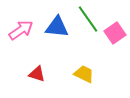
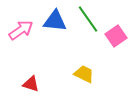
blue triangle: moved 2 px left, 6 px up
pink square: moved 1 px right, 3 px down
red triangle: moved 6 px left, 10 px down
